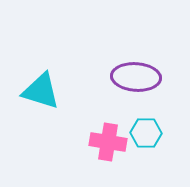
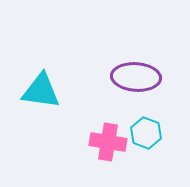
cyan triangle: rotated 9 degrees counterclockwise
cyan hexagon: rotated 20 degrees clockwise
